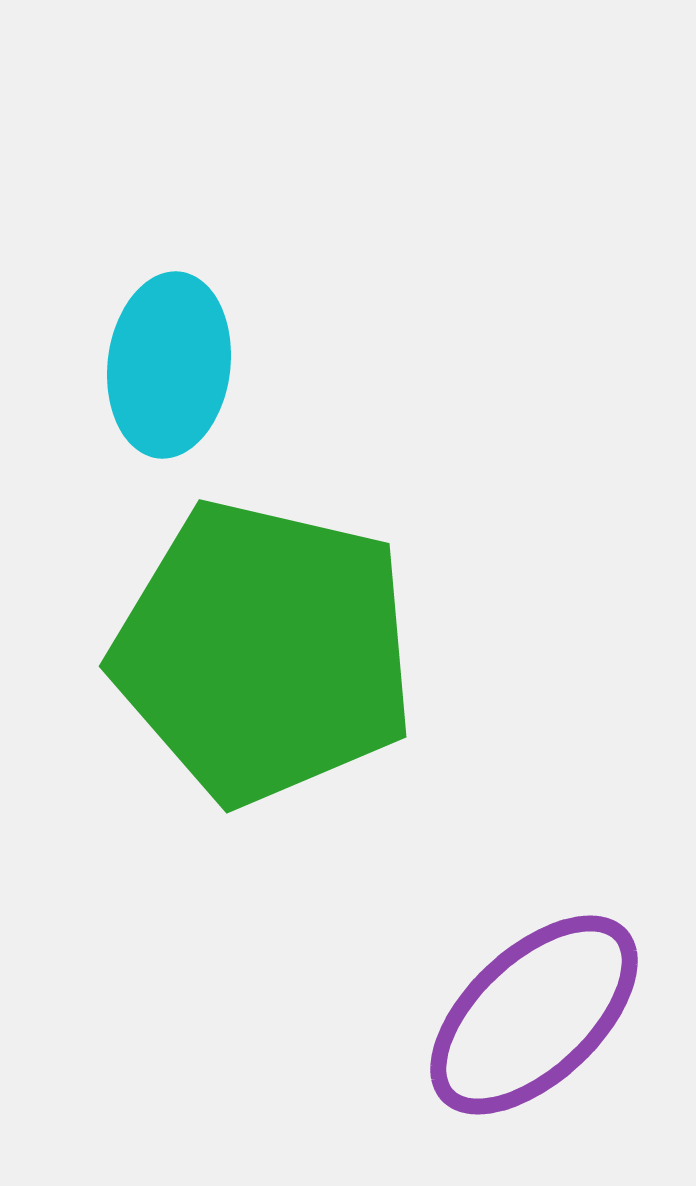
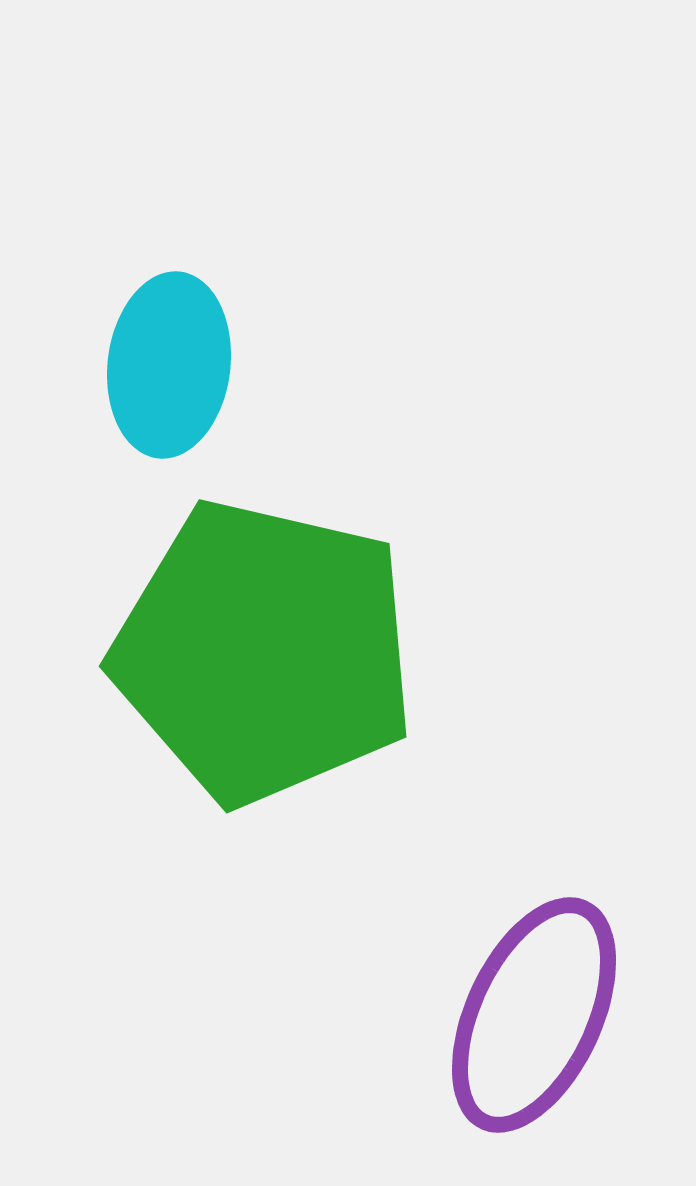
purple ellipse: rotated 22 degrees counterclockwise
